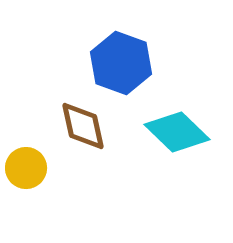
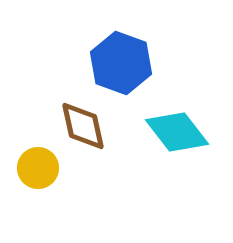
cyan diamond: rotated 8 degrees clockwise
yellow circle: moved 12 px right
